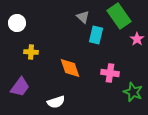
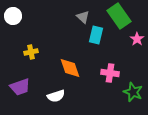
white circle: moved 4 px left, 7 px up
yellow cross: rotated 16 degrees counterclockwise
purple trapezoid: rotated 35 degrees clockwise
white semicircle: moved 6 px up
